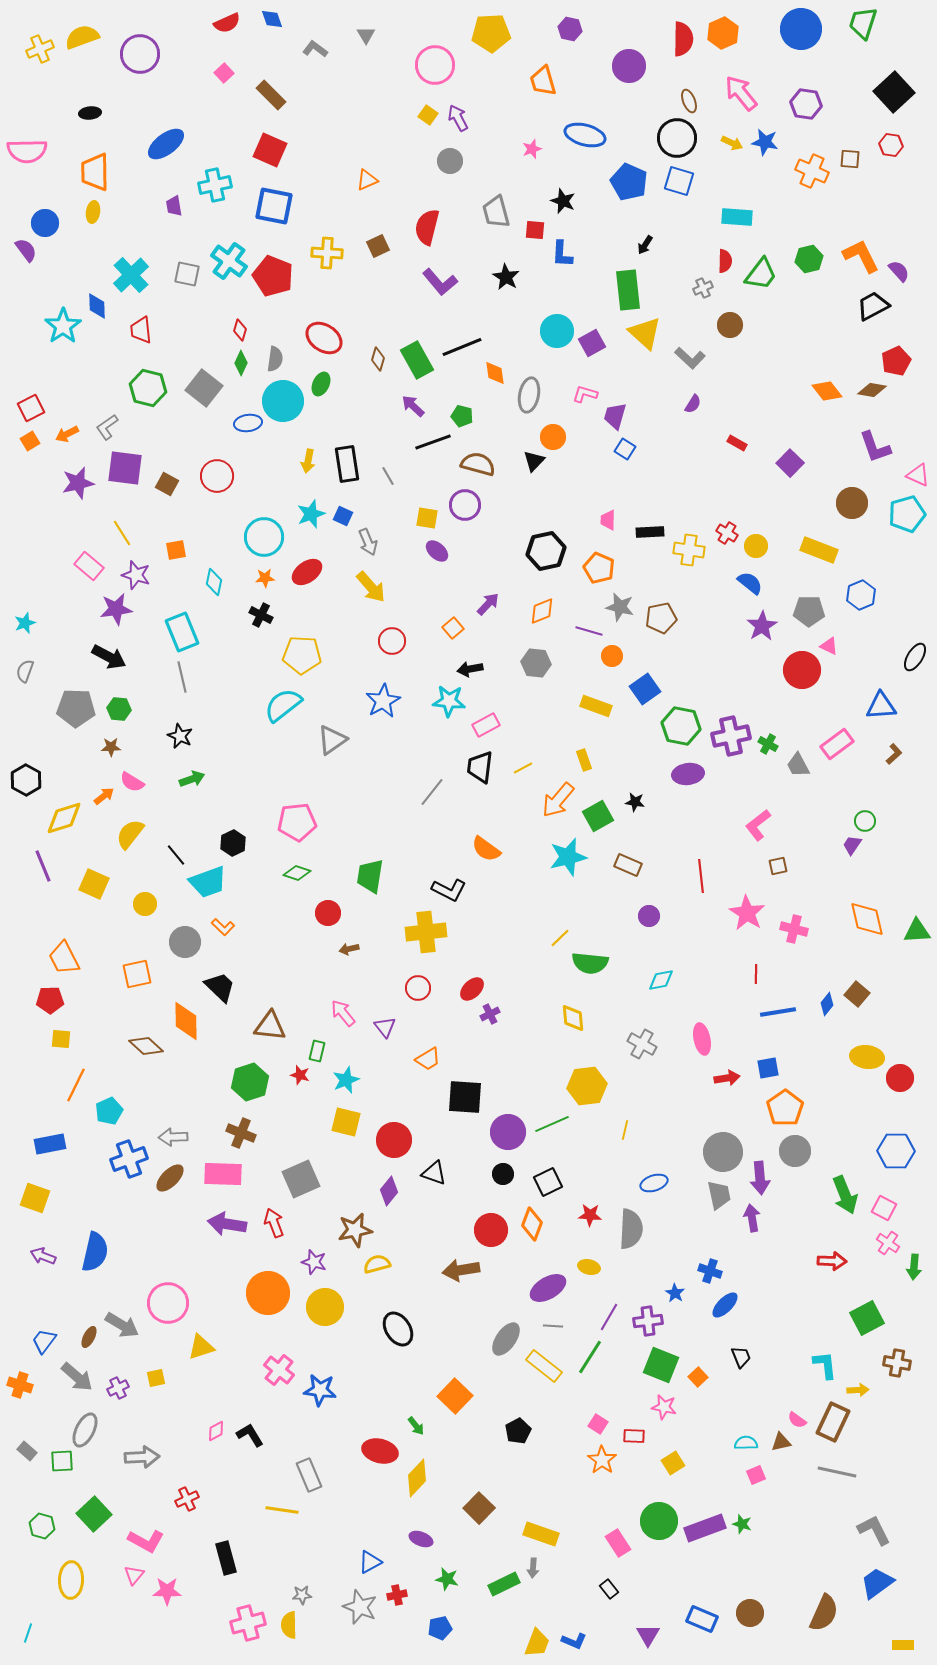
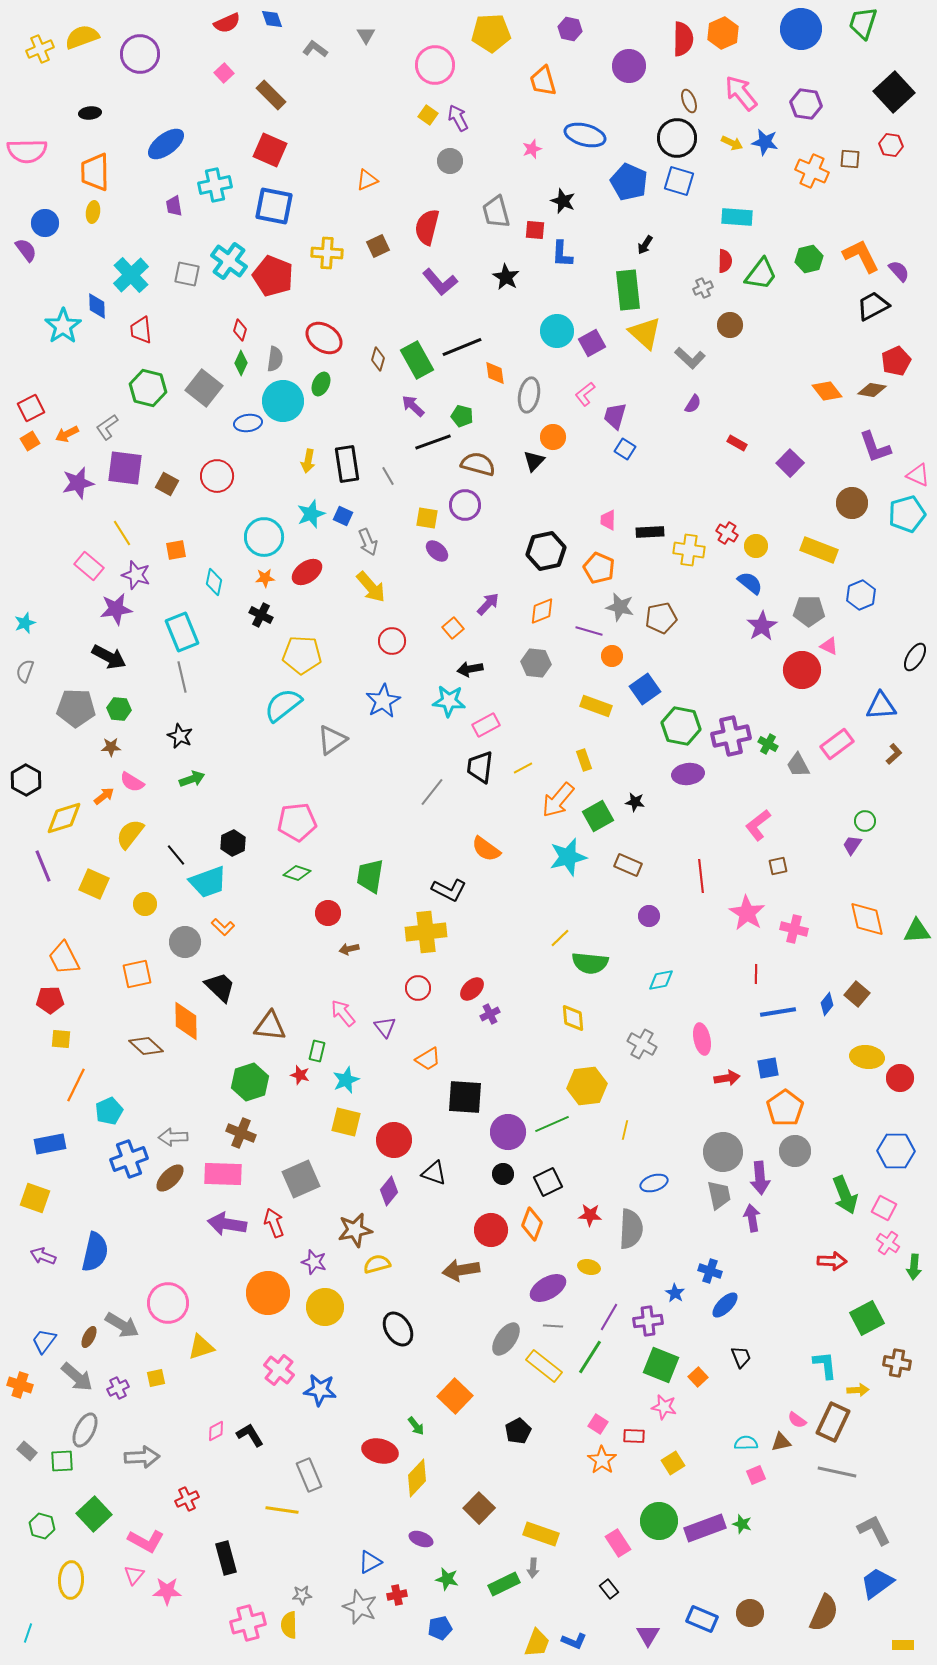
pink L-shape at (585, 394): rotated 55 degrees counterclockwise
